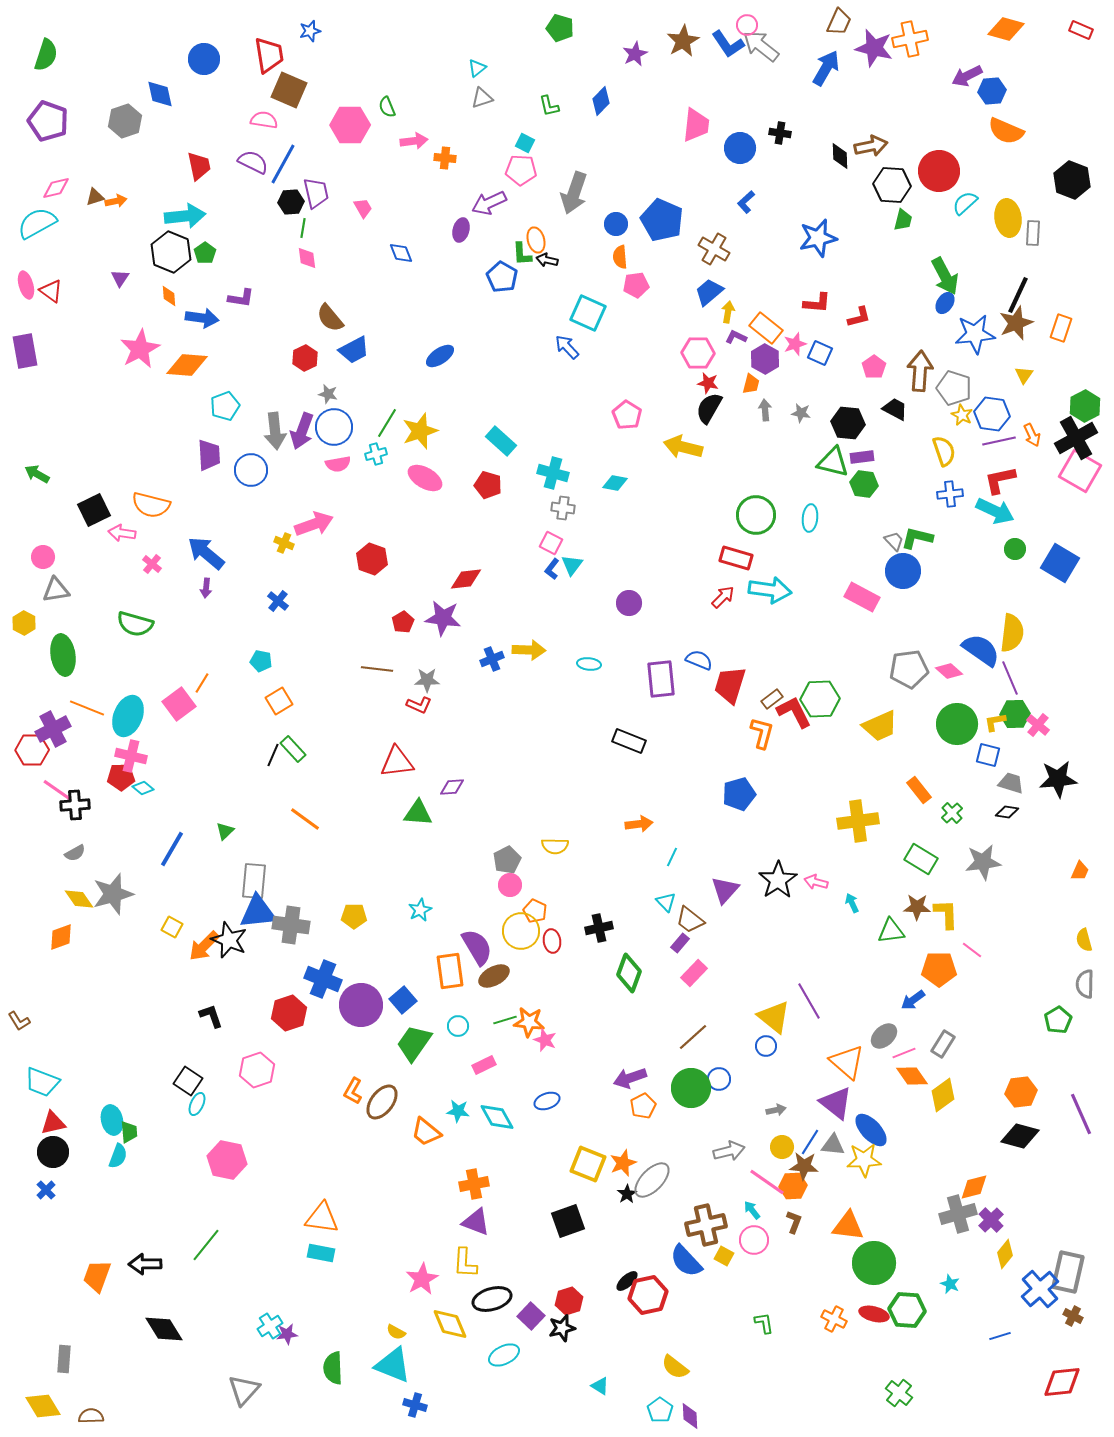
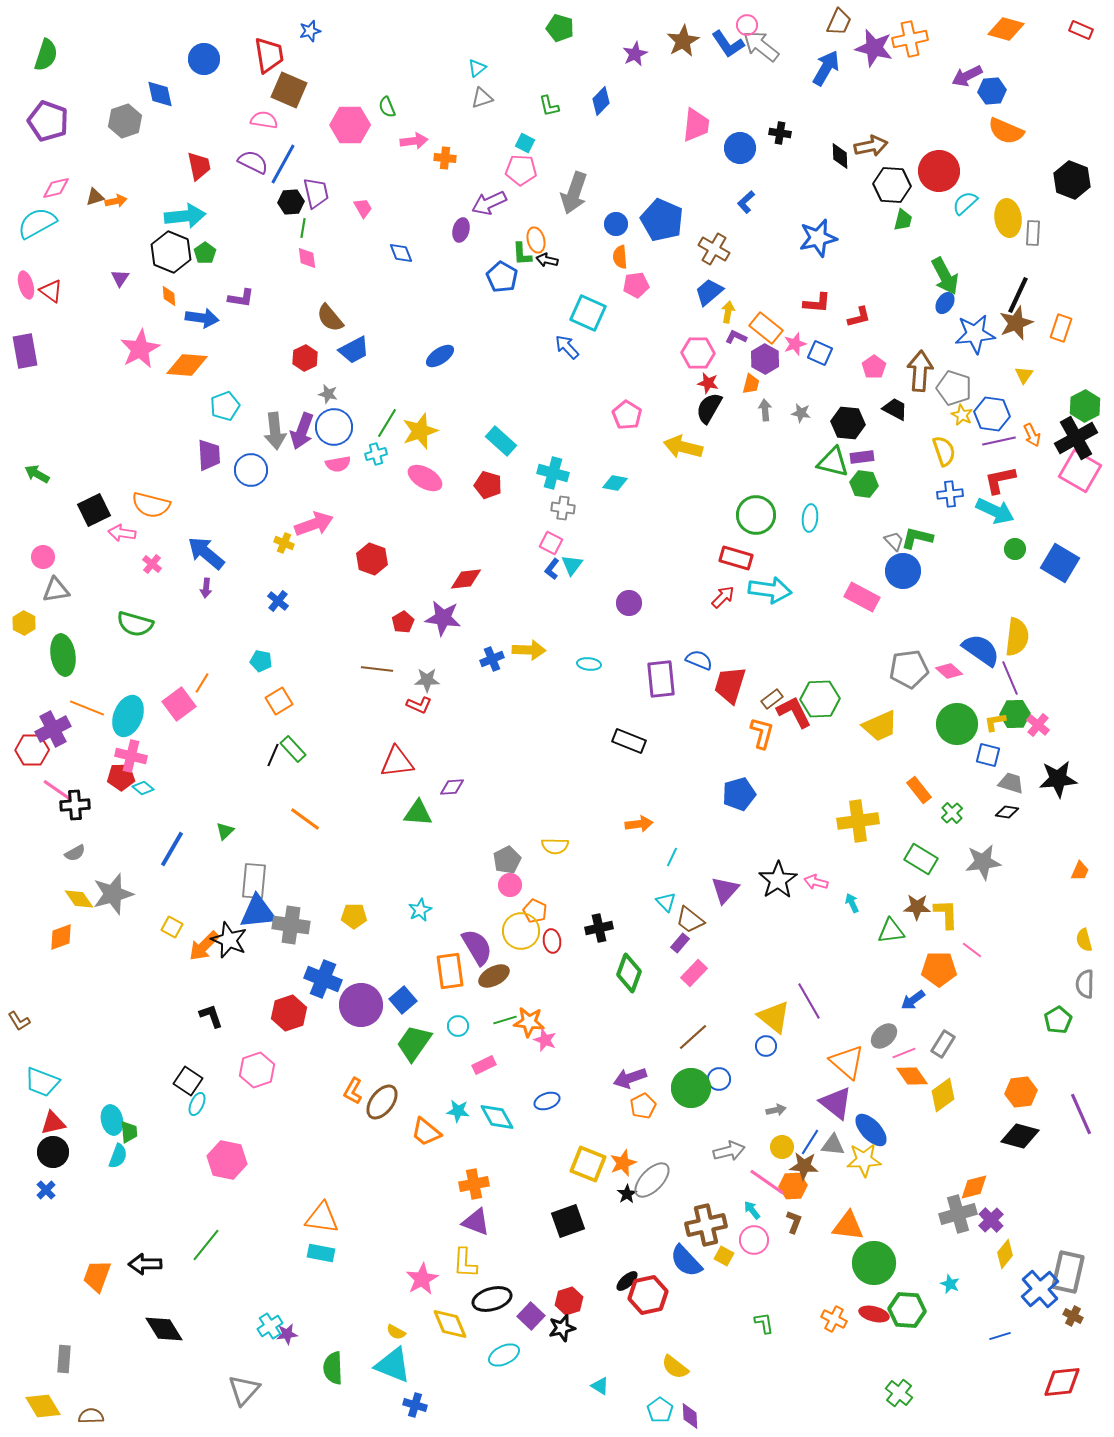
yellow semicircle at (1012, 633): moved 5 px right, 4 px down
